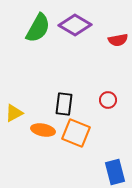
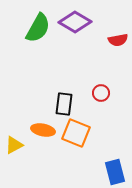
purple diamond: moved 3 px up
red circle: moved 7 px left, 7 px up
yellow triangle: moved 32 px down
